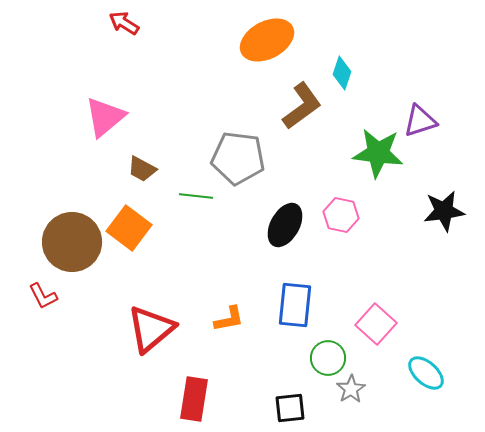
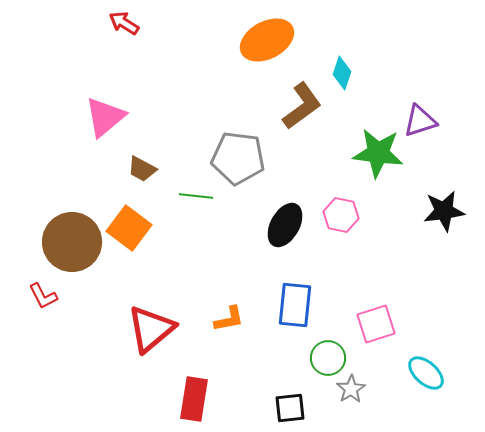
pink square: rotated 30 degrees clockwise
